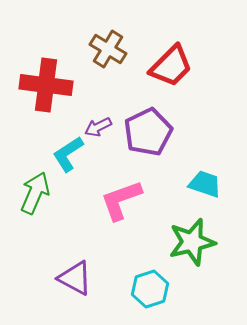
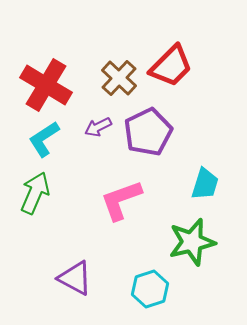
brown cross: moved 11 px right, 29 px down; rotated 12 degrees clockwise
red cross: rotated 24 degrees clockwise
cyan L-shape: moved 24 px left, 15 px up
cyan trapezoid: rotated 88 degrees clockwise
